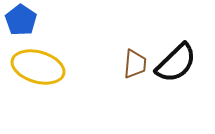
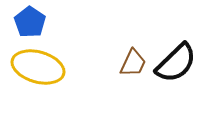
blue pentagon: moved 9 px right, 2 px down
brown trapezoid: moved 2 px left, 1 px up; rotated 20 degrees clockwise
